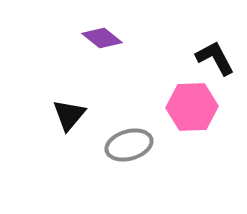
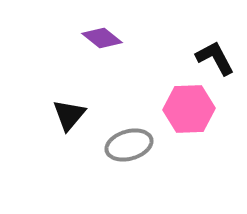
pink hexagon: moved 3 px left, 2 px down
